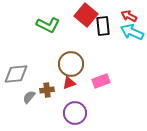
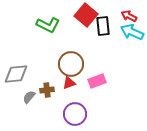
pink rectangle: moved 4 px left
purple circle: moved 1 px down
